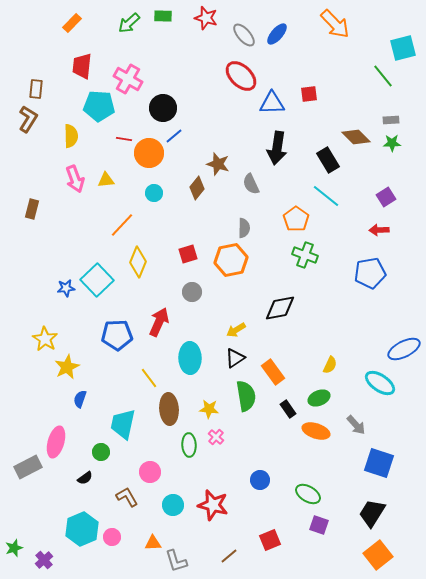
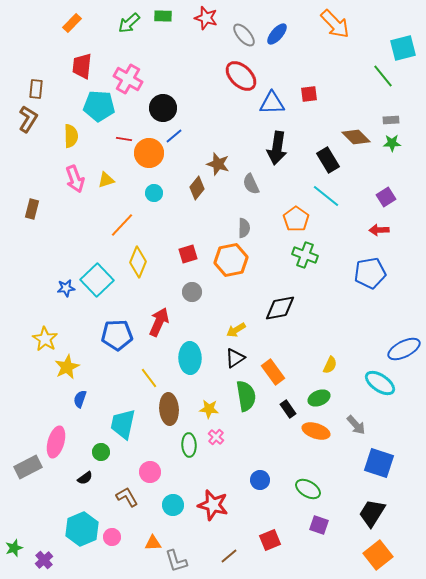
yellow triangle at (106, 180): rotated 12 degrees counterclockwise
green ellipse at (308, 494): moved 5 px up
